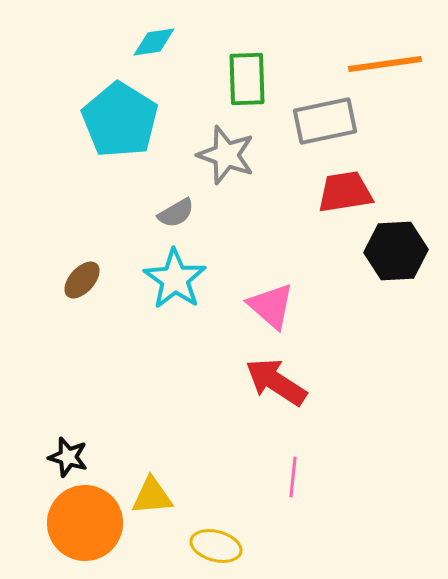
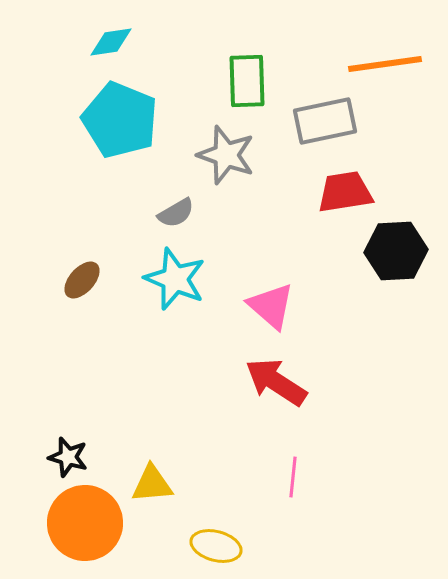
cyan diamond: moved 43 px left
green rectangle: moved 2 px down
cyan pentagon: rotated 10 degrees counterclockwise
cyan star: rotated 12 degrees counterclockwise
yellow triangle: moved 12 px up
